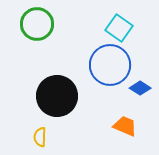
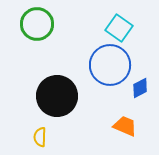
blue diamond: rotated 60 degrees counterclockwise
